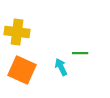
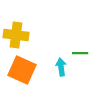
yellow cross: moved 1 px left, 3 px down
cyan arrow: rotated 18 degrees clockwise
